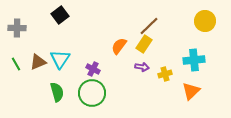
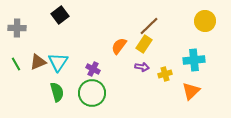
cyan triangle: moved 2 px left, 3 px down
